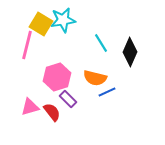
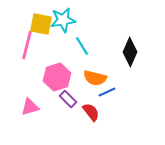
yellow square: rotated 20 degrees counterclockwise
cyan line: moved 19 px left, 3 px down
red semicircle: moved 39 px right
